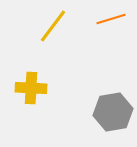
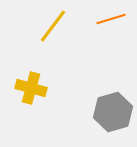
yellow cross: rotated 12 degrees clockwise
gray hexagon: rotated 6 degrees counterclockwise
